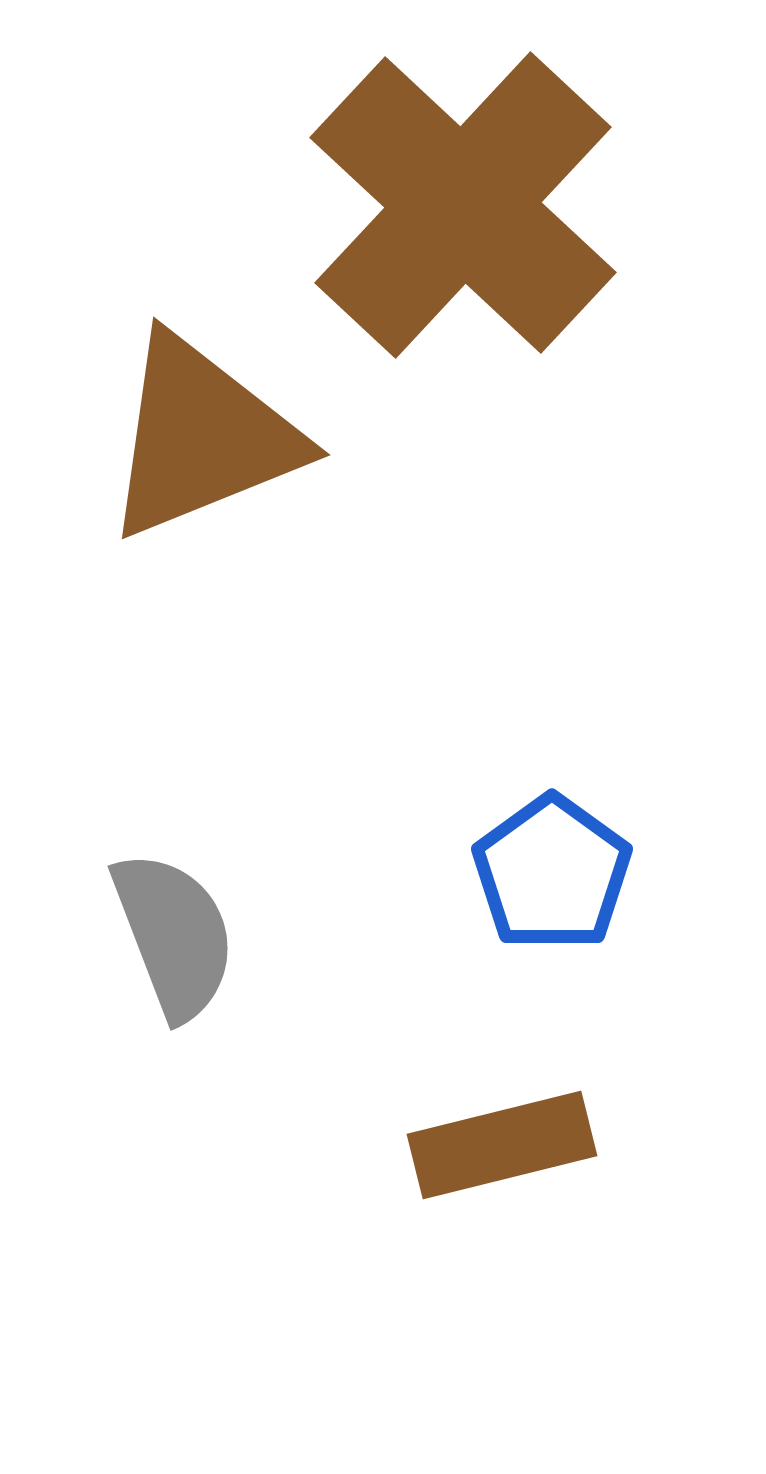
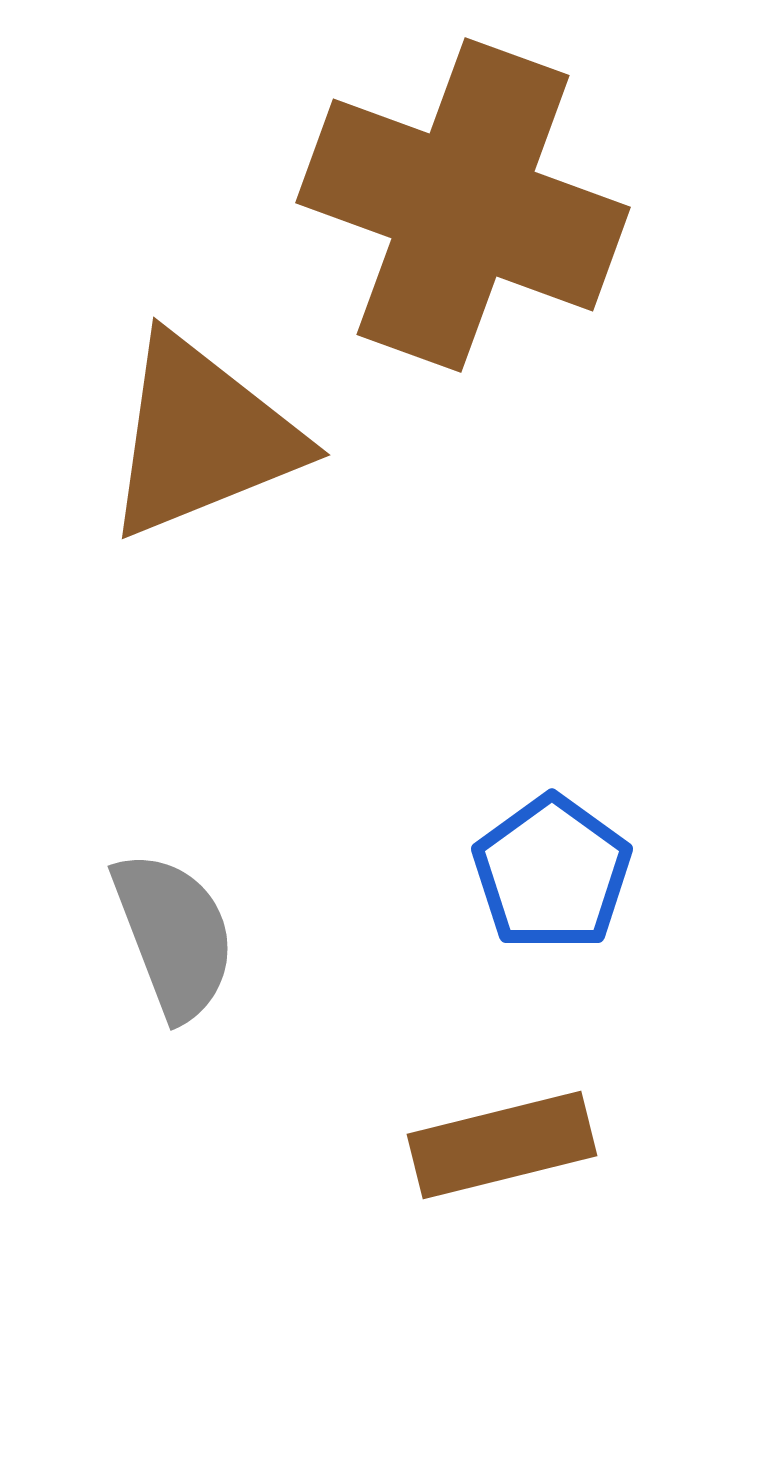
brown cross: rotated 23 degrees counterclockwise
